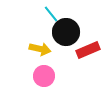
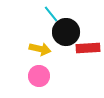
red rectangle: moved 2 px up; rotated 20 degrees clockwise
pink circle: moved 5 px left
